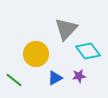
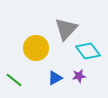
yellow circle: moved 6 px up
